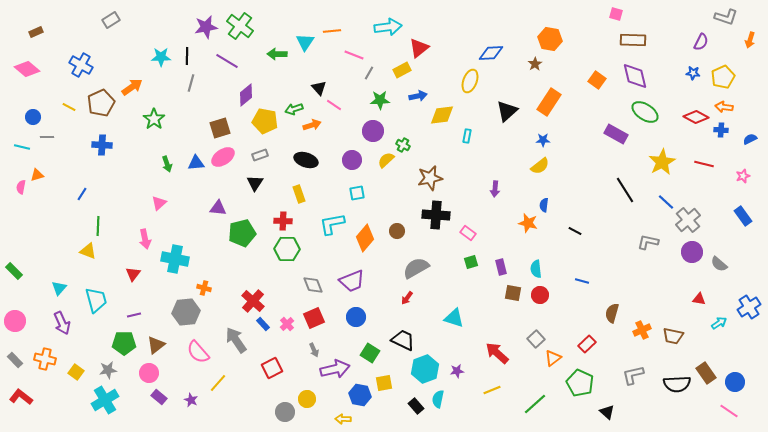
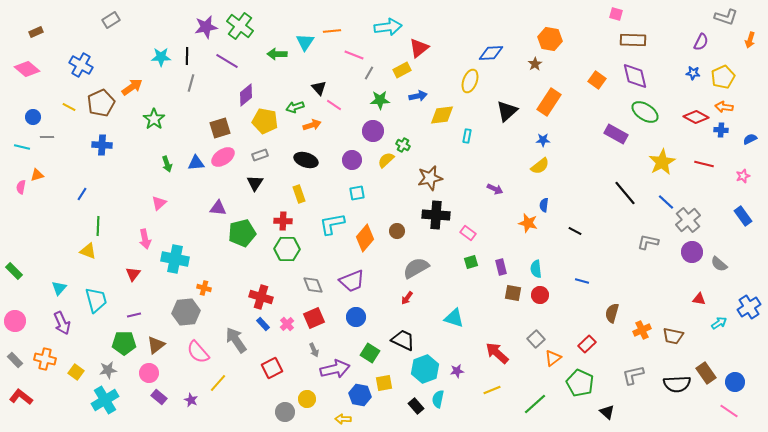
green arrow at (294, 109): moved 1 px right, 2 px up
purple arrow at (495, 189): rotated 70 degrees counterclockwise
black line at (625, 190): moved 3 px down; rotated 8 degrees counterclockwise
red cross at (253, 301): moved 8 px right, 4 px up; rotated 25 degrees counterclockwise
